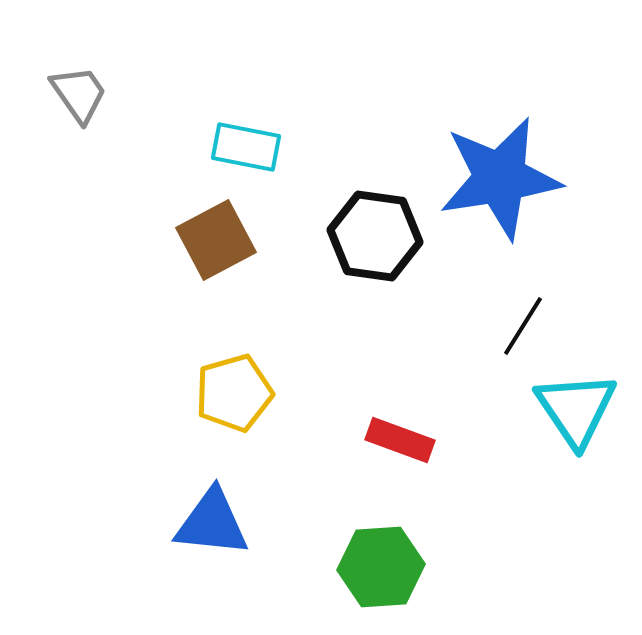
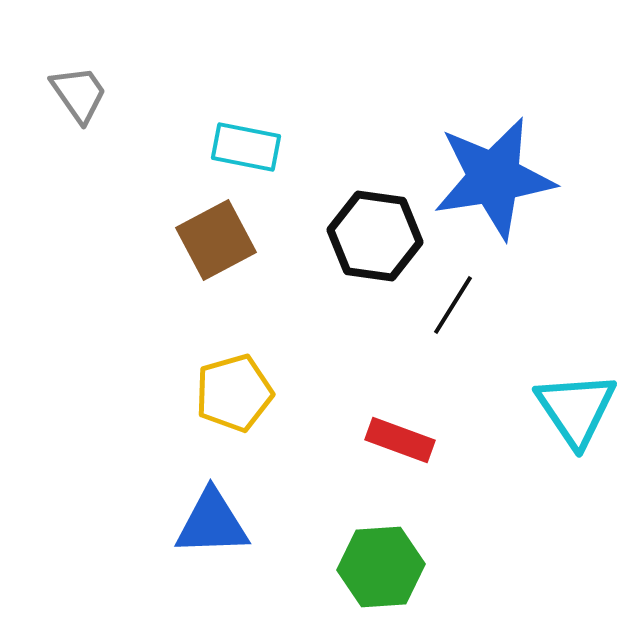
blue star: moved 6 px left
black line: moved 70 px left, 21 px up
blue triangle: rotated 8 degrees counterclockwise
